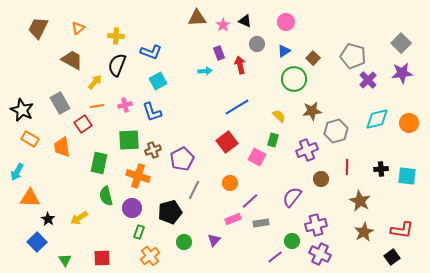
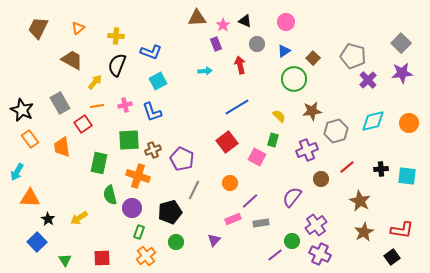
purple rectangle at (219, 53): moved 3 px left, 9 px up
cyan diamond at (377, 119): moved 4 px left, 2 px down
orange rectangle at (30, 139): rotated 24 degrees clockwise
purple pentagon at (182, 159): rotated 20 degrees counterclockwise
red line at (347, 167): rotated 49 degrees clockwise
green semicircle at (106, 196): moved 4 px right, 1 px up
purple cross at (316, 225): rotated 20 degrees counterclockwise
green circle at (184, 242): moved 8 px left
orange cross at (150, 256): moved 4 px left
purple line at (275, 257): moved 2 px up
